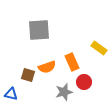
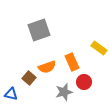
gray square: rotated 15 degrees counterclockwise
brown square: moved 1 px right, 3 px down; rotated 24 degrees clockwise
